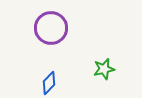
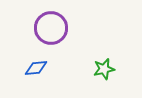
blue diamond: moved 13 px left, 15 px up; rotated 40 degrees clockwise
